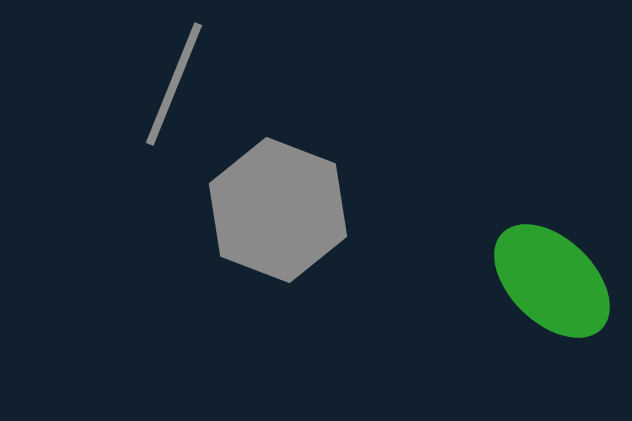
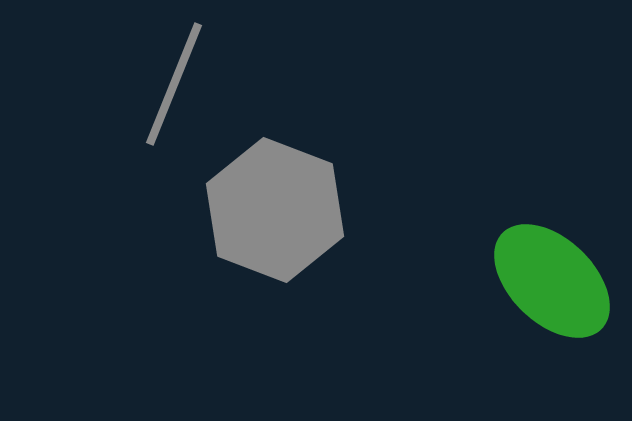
gray hexagon: moved 3 px left
